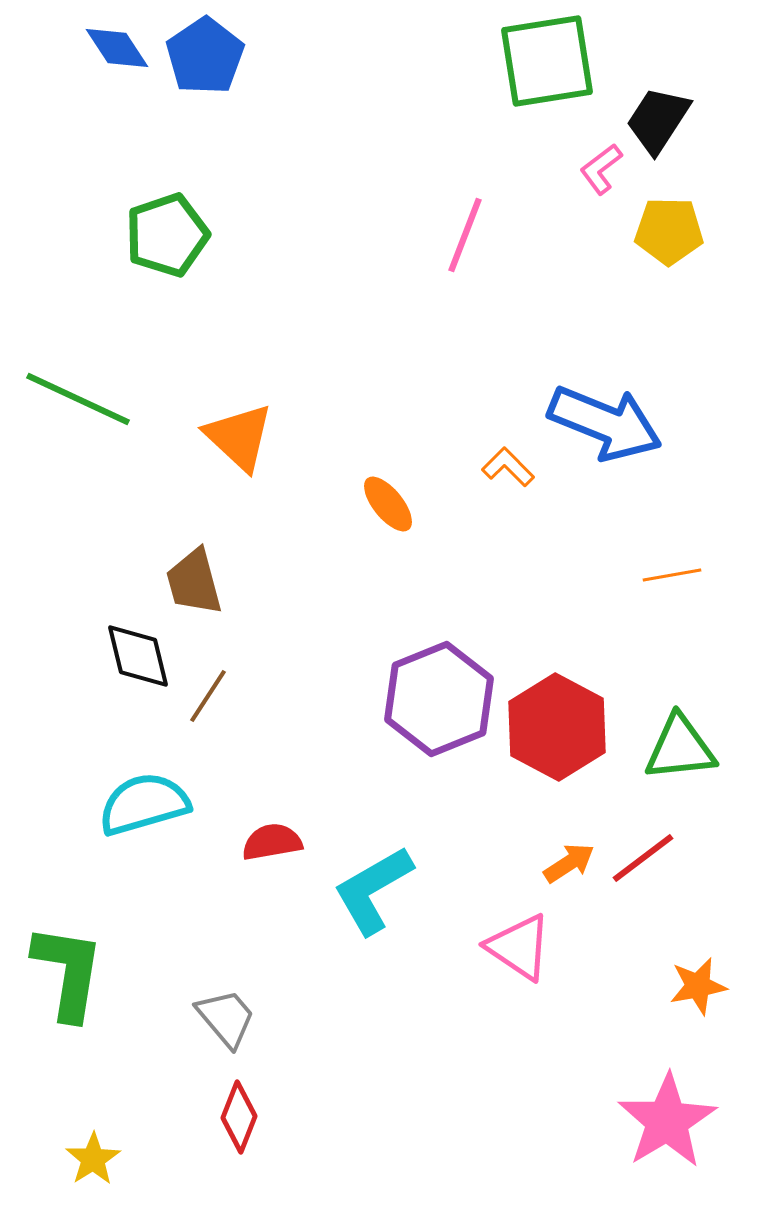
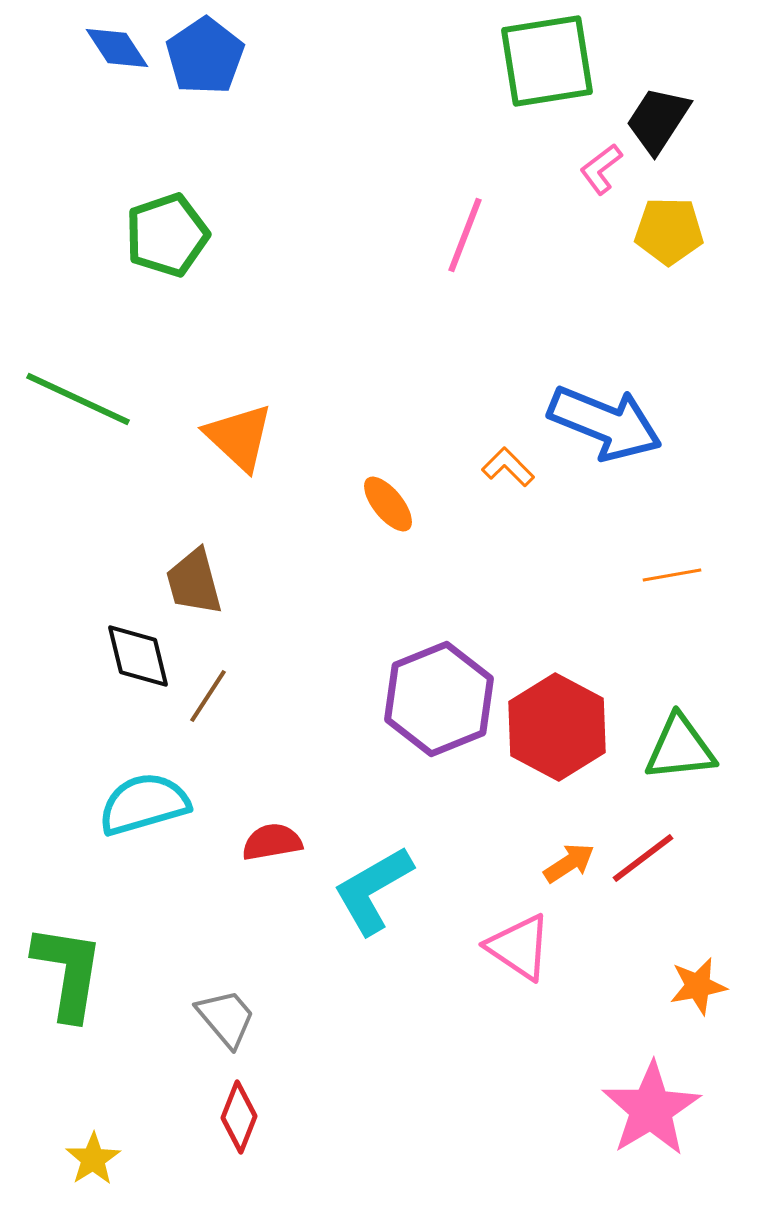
pink star: moved 16 px left, 12 px up
